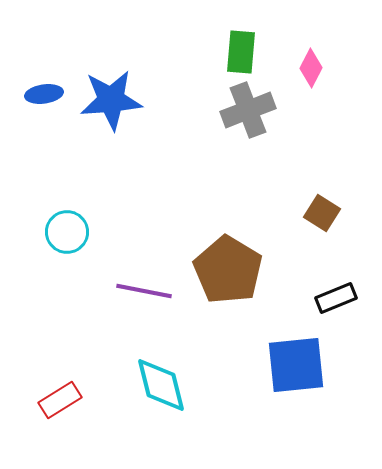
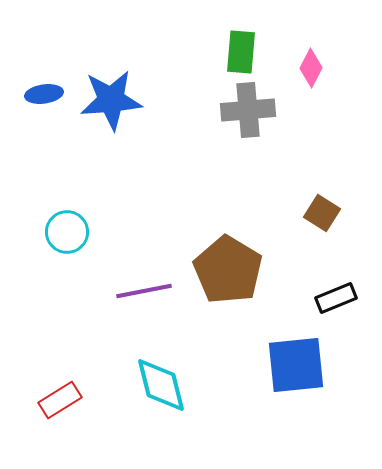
gray cross: rotated 16 degrees clockwise
purple line: rotated 22 degrees counterclockwise
